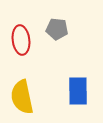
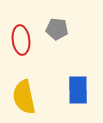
blue rectangle: moved 1 px up
yellow semicircle: moved 2 px right
